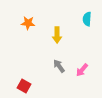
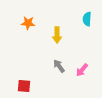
red square: rotated 24 degrees counterclockwise
